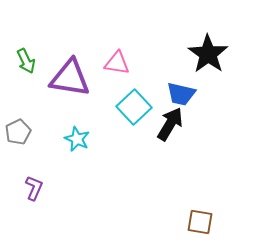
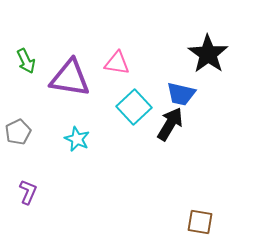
purple L-shape: moved 6 px left, 4 px down
